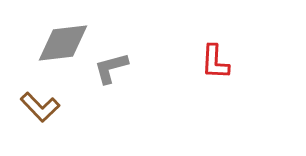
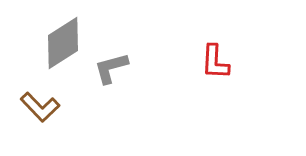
gray diamond: rotated 26 degrees counterclockwise
